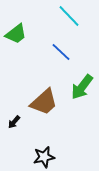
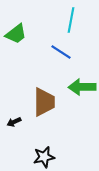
cyan line: moved 2 px right, 4 px down; rotated 55 degrees clockwise
blue line: rotated 10 degrees counterclockwise
green arrow: rotated 52 degrees clockwise
brown trapezoid: rotated 48 degrees counterclockwise
black arrow: rotated 24 degrees clockwise
